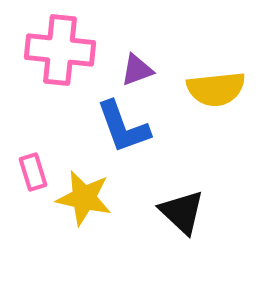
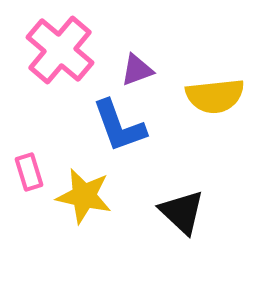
pink cross: rotated 34 degrees clockwise
yellow semicircle: moved 1 px left, 7 px down
blue L-shape: moved 4 px left, 1 px up
pink rectangle: moved 4 px left
yellow star: moved 2 px up
